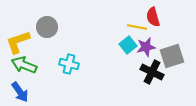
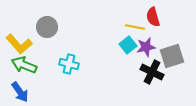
yellow line: moved 2 px left
yellow L-shape: moved 1 px right, 2 px down; rotated 112 degrees counterclockwise
